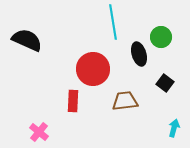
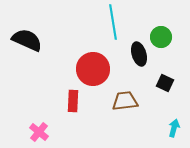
black square: rotated 12 degrees counterclockwise
